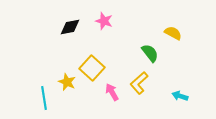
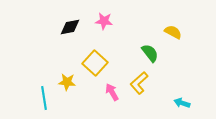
pink star: rotated 12 degrees counterclockwise
yellow semicircle: moved 1 px up
yellow square: moved 3 px right, 5 px up
yellow star: rotated 18 degrees counterclockwise
cyan arrow: moved 2 px right, 7 px down
